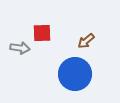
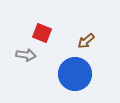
red square: rotated 24 degrees clockwise
gray arrow: moved 6 px right, 7 px down
